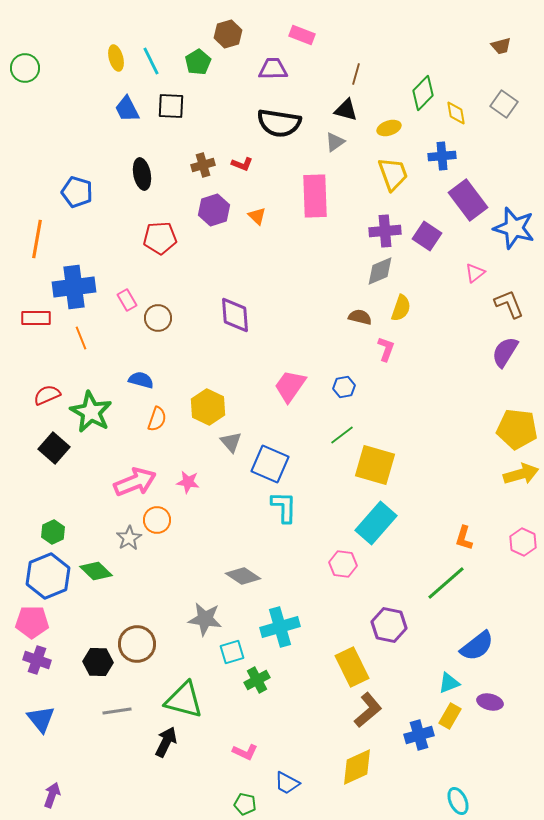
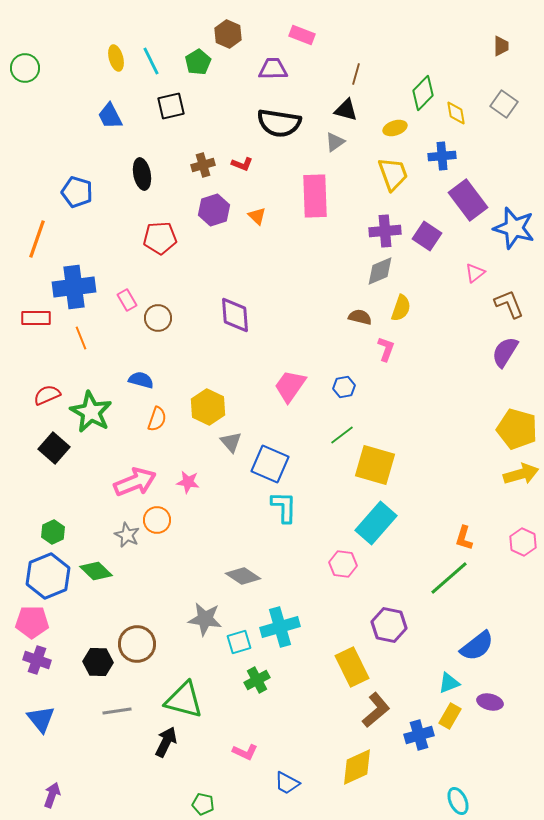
brown hexagon at (228, 34): rotated 20 degrees counterclockwise
brown trapezoid at (501, 46): rotated 75 degrees counterclockwise
black square at (171, 106): rotated 16 degrees counterclockwise
blue trapezoid at (127, 109): moved 17 px left, 7 px down
yellow ellipse at (389, 128): moved 6 px right
orange line at (37, 239): rotated 9 degrees clockwise
yellow pentagon at (517, 429): rotated 9 degrees clockwise
gray star at (129, 538): moved 2 px left, 3 px up; rotated 15 degrees counterclockwise
green line at (446, 583): moved 3 px right, 5 px up
cyan square at (232, 652): moved 7 px right, 10 px up
brown L-shape at (368, 710): moved 8 px right
green pentagon at (245, 804): moved 42 px left
